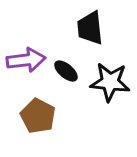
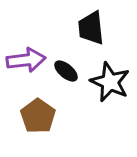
black trapezoid: moved 1 px right
black star: rotated 18 degrees clockwise
brown pentagon: rotated 8 degrees clockwise
